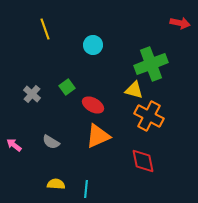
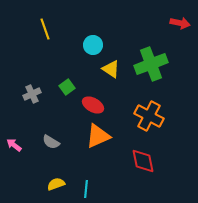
yellow triangle: moved 23 px left, 21 px up; rotated 18 degrees clockwise
gray cross: rotated 24 degrees clockwise
yellow semicircle: rotated 24 degrees counterclockwise
